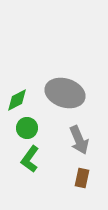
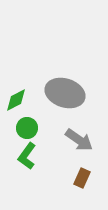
green diamond: moved 1 px left
gray arrow: rotated 32 degrees counterclockwise
green L-shape: moved 3 px left, 3 px up
brown rectangle: rotated 12 degrees clockwise
